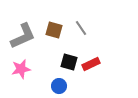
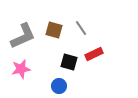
red rectangle: moved 3 px right, 10 px up
